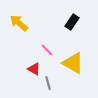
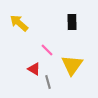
black rectangle: rotated 35 degrees counterclockwise
yellow triangle: moved 1 px left, 2 px down; rotated 35 degrees clockwise
gray line: moved 1 px up
